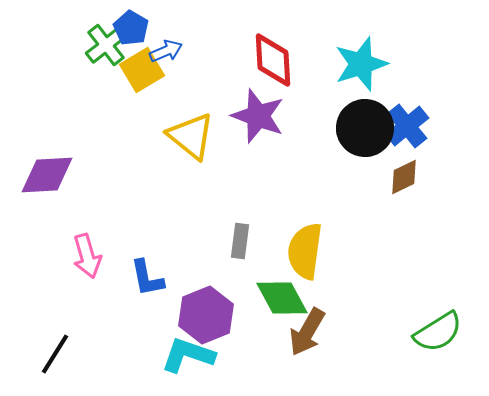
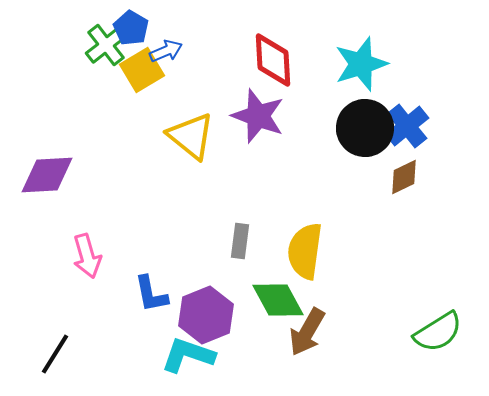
blue L-shape: moved 4 px right, 16 px down
green diamond: moved 4 px left, 2 px down
